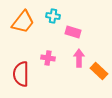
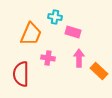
cyan cross: moved 2 px right, 1 px down
orange trapezoid: moved 8 px right, 12 px down; rotated 15 degrees counterclockwise
